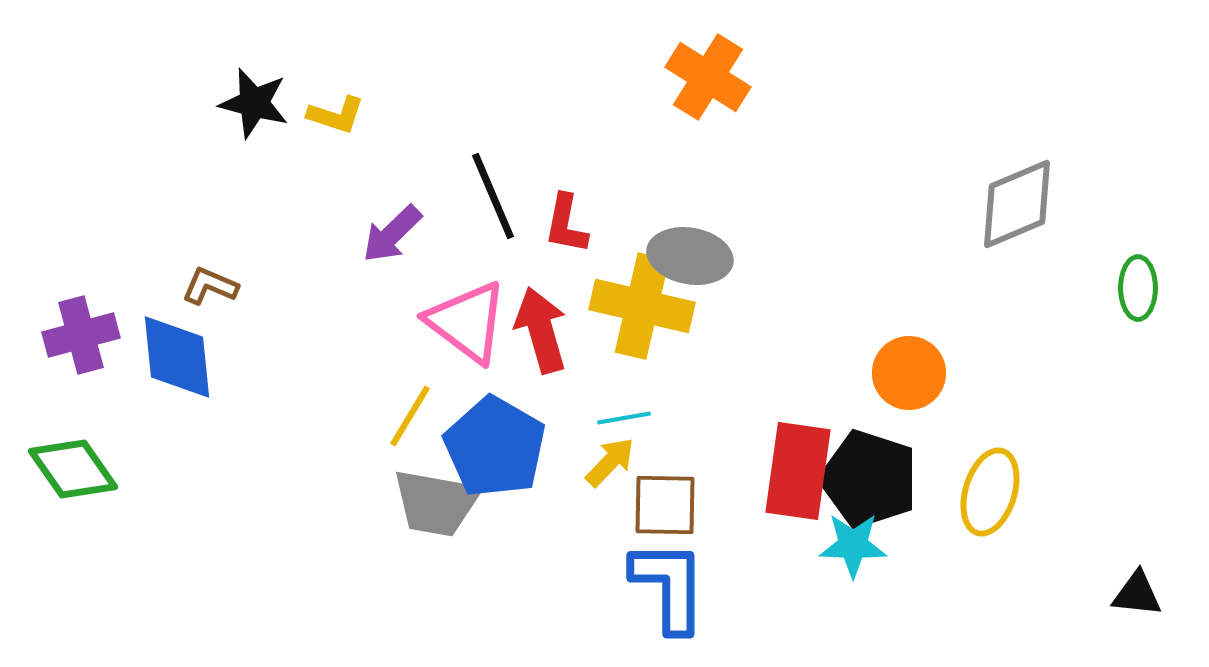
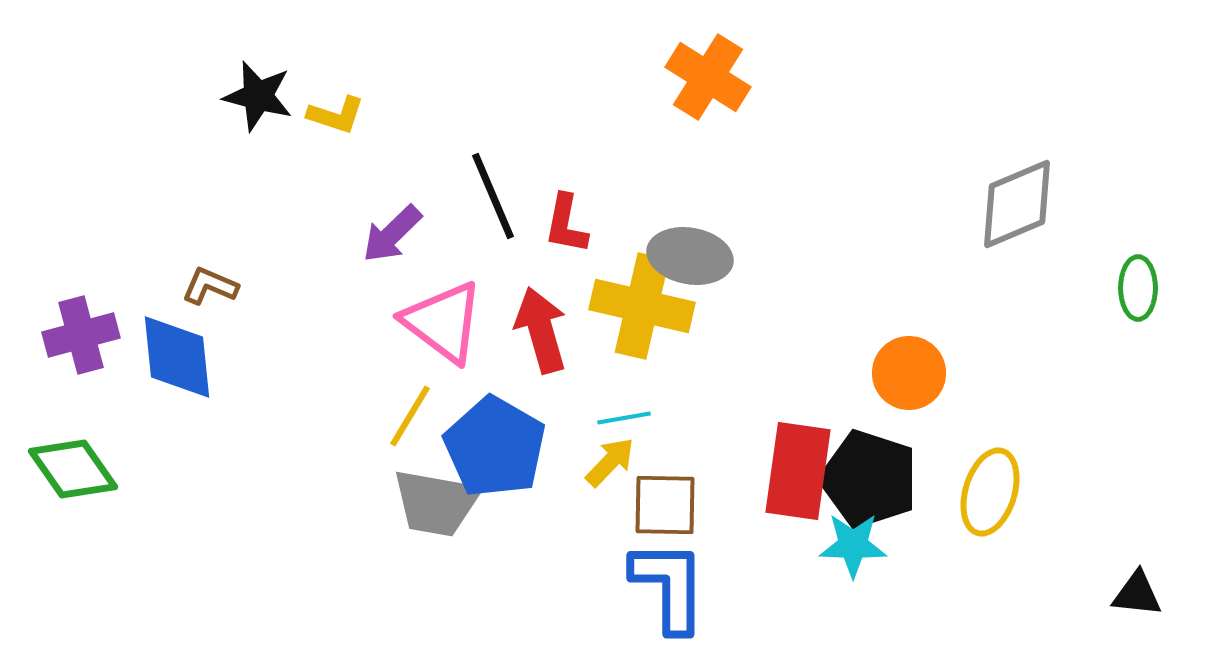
black star: moved 4 px right, 7 px up
pink triangle: moved 24 px left
